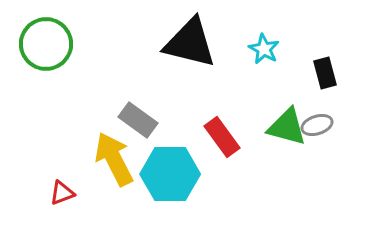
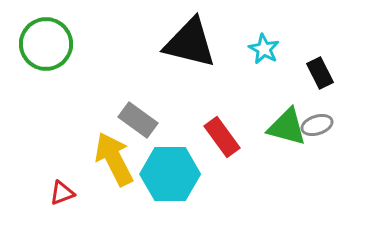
black rectangle: moved 5 px left; rotated 12 degrees counterclockwise
